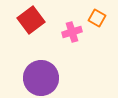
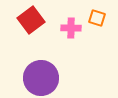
orange square: rotated 12 degrees counterclockwise
pink cross: moved 1 px left, 4 px up; rotated 18 degrees clockwise
